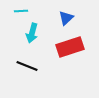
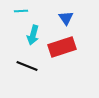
blue triangle: rotated 21 degrees counterclockwise
cyan arrow: moved 1 px right, 2 px down
red rectangle: moved 8 px left
